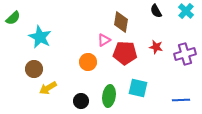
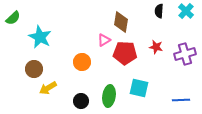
black semicircle: moved 3 px right; rotated 32 degrees clockwise
orange circle: moved 6 px left
cyan square: moved 1 px right
